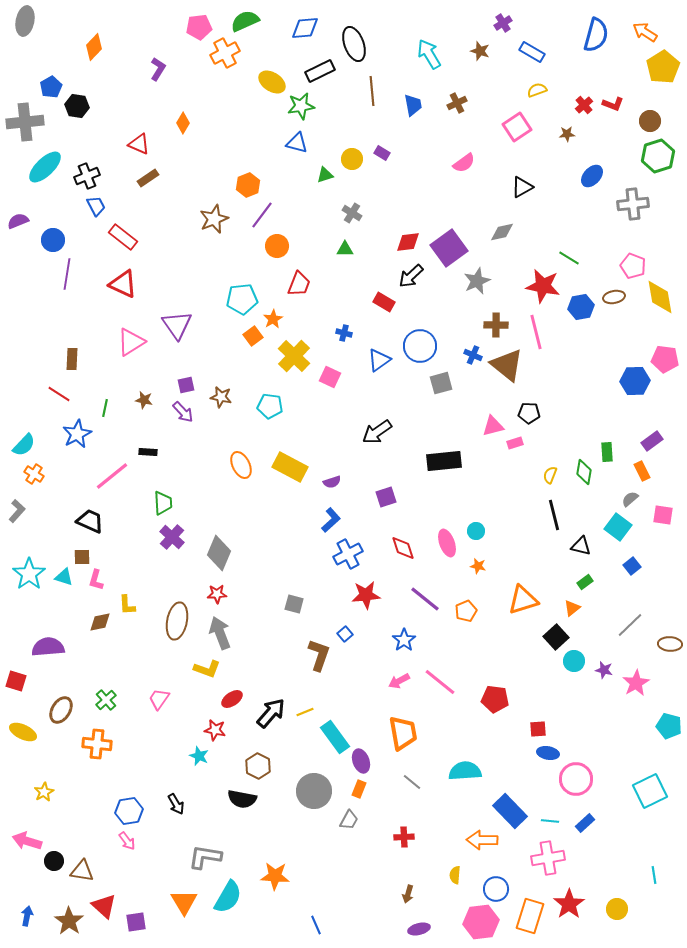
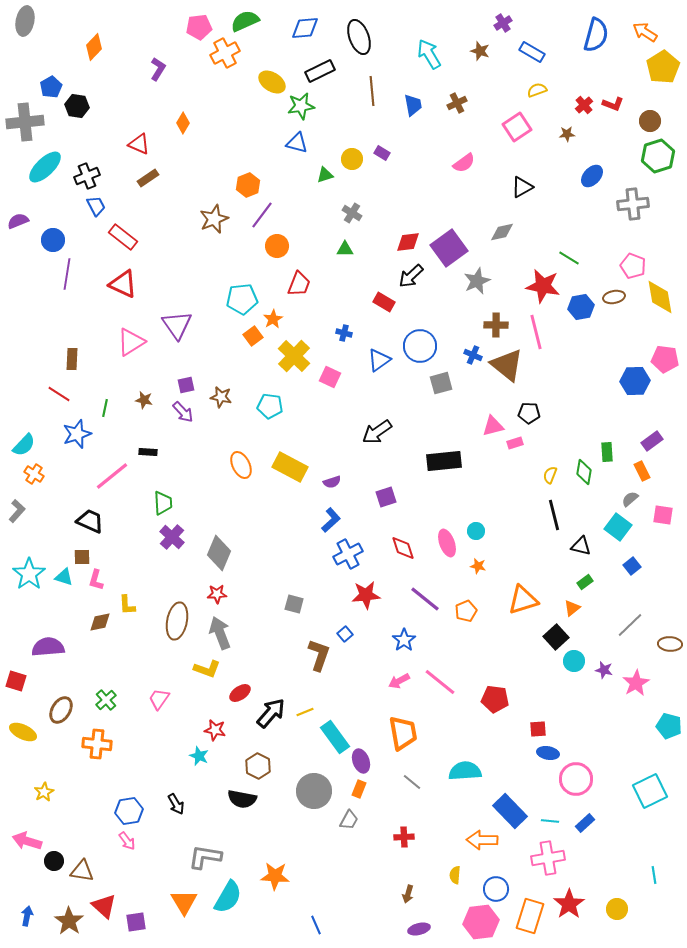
black ellipse at (354, 44): moved 5 px right, 7 px up
blue star at (77, 434): rotated 8 degrees clockwise
red ellipse at (232, 699): moved 8 px right, 6 px up
